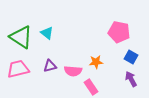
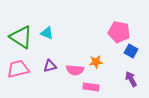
cyan triangle: rotated 16 degrees counterclockwise
blue square: moved 6 px up
pink semicircle: moved 2 px right, 1 px up
pink rectangle: rotated 49 degrees counterclockwise
